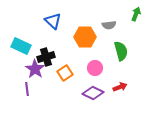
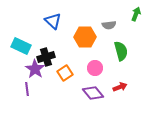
purple diamond: rotated 25 degrees clockwise
